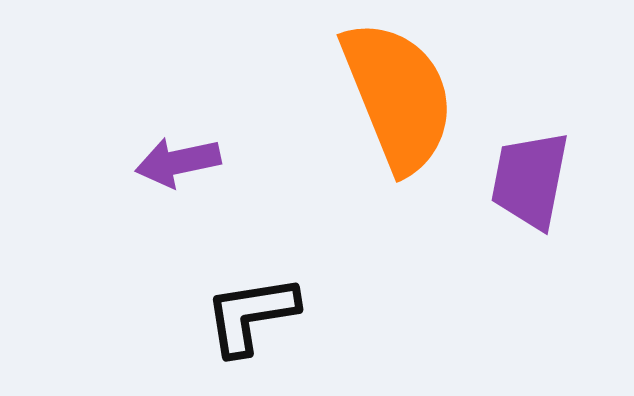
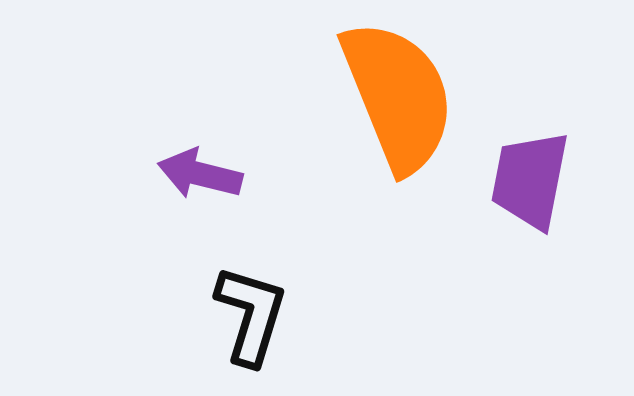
purple arrow: moved 22 px right, 12 px down; rotated 26 degrees clockwise
black L-shape: rotated 116 degrees clockwise
